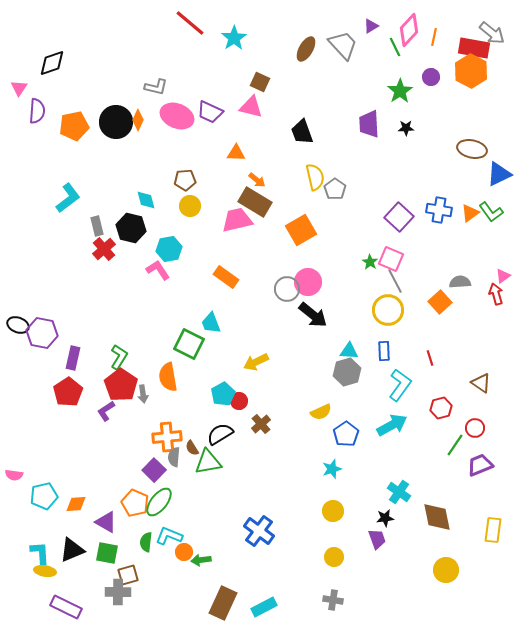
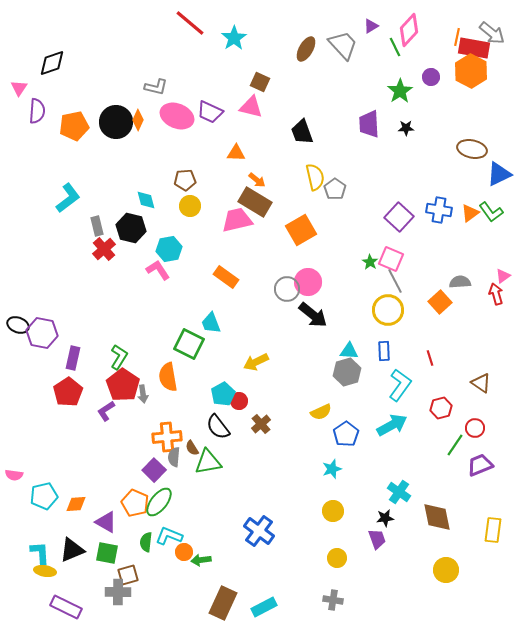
orange line at (434, 37): moved 23 px right
red pentagon at (121, 385): moved 2 px right
black semicircle at (220, 434): moved 2 px left, 7 px up; rotated 96 degrees counterclockwise
yellow circle at (334, 557): moved 3 px right, 1 px down
